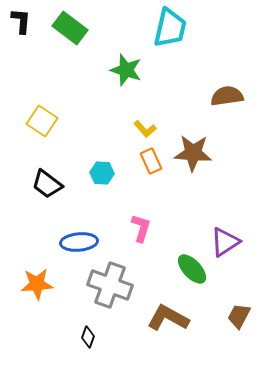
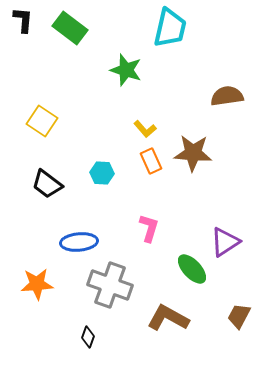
black L-shape: moved 2 px right, 1 px up
pink L-shape: moved 8 px right
